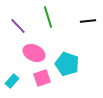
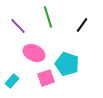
black line: moved 6 px left, 4 px down; rotated 49 degrees counterclockwise
pink square: moved 4 px right
